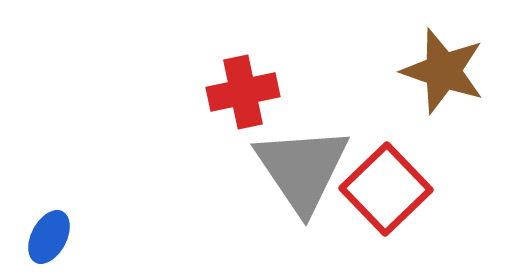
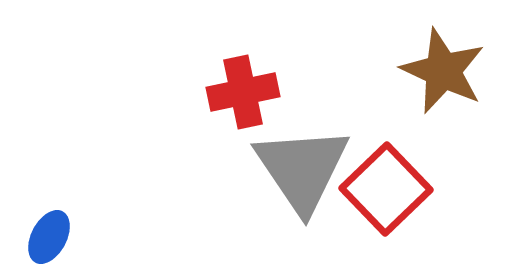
brown star: rotated 6 degrees clockwise
